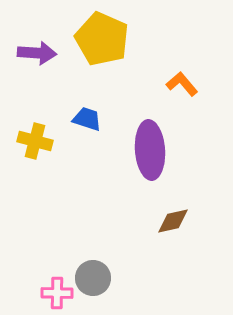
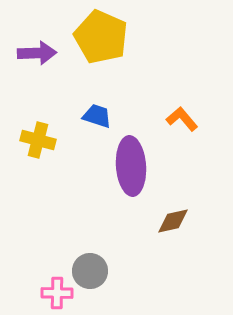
yellow pentagon: moved 1 px left, 2 px up
purple arrow: rotated 6 degrees counterclockwise
orange L-shape: moved 35 px down
blue trapezoid: moved 10 px right, 3 px up
yellow cross: moved 3 px right, 1 px up
purple ellipse: moved 19 px left, 16 px down
gray circle: moved 3 px left, 7 px up
